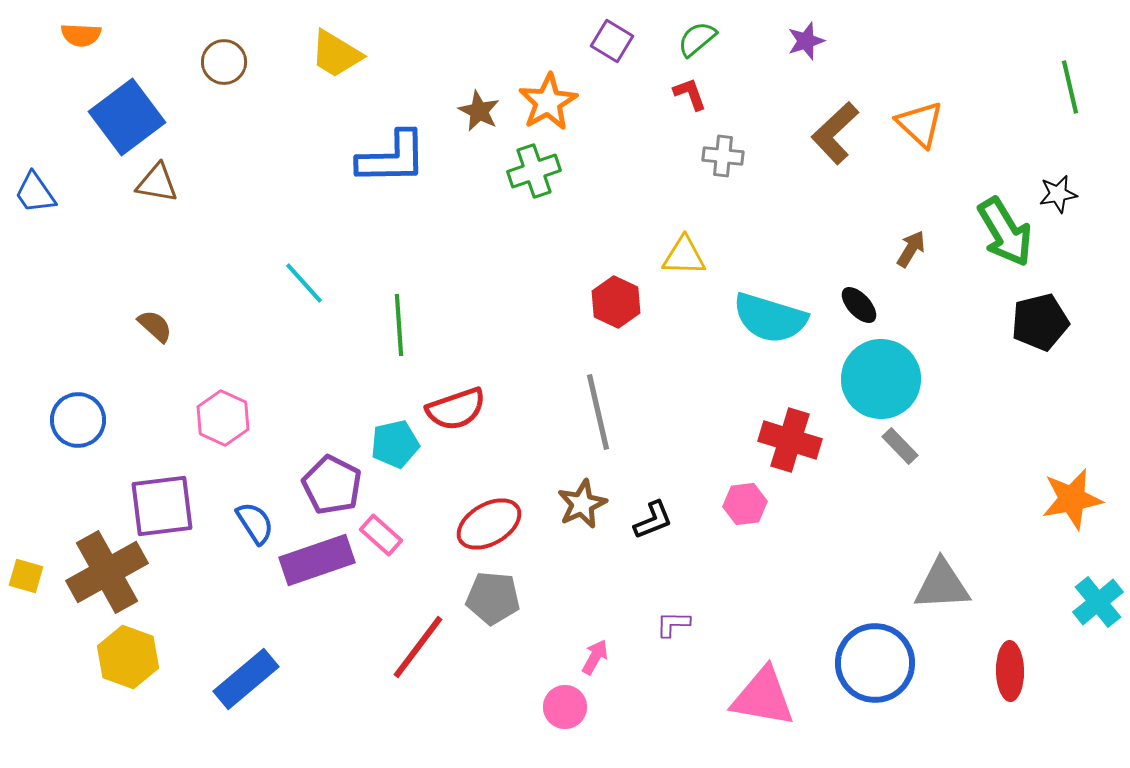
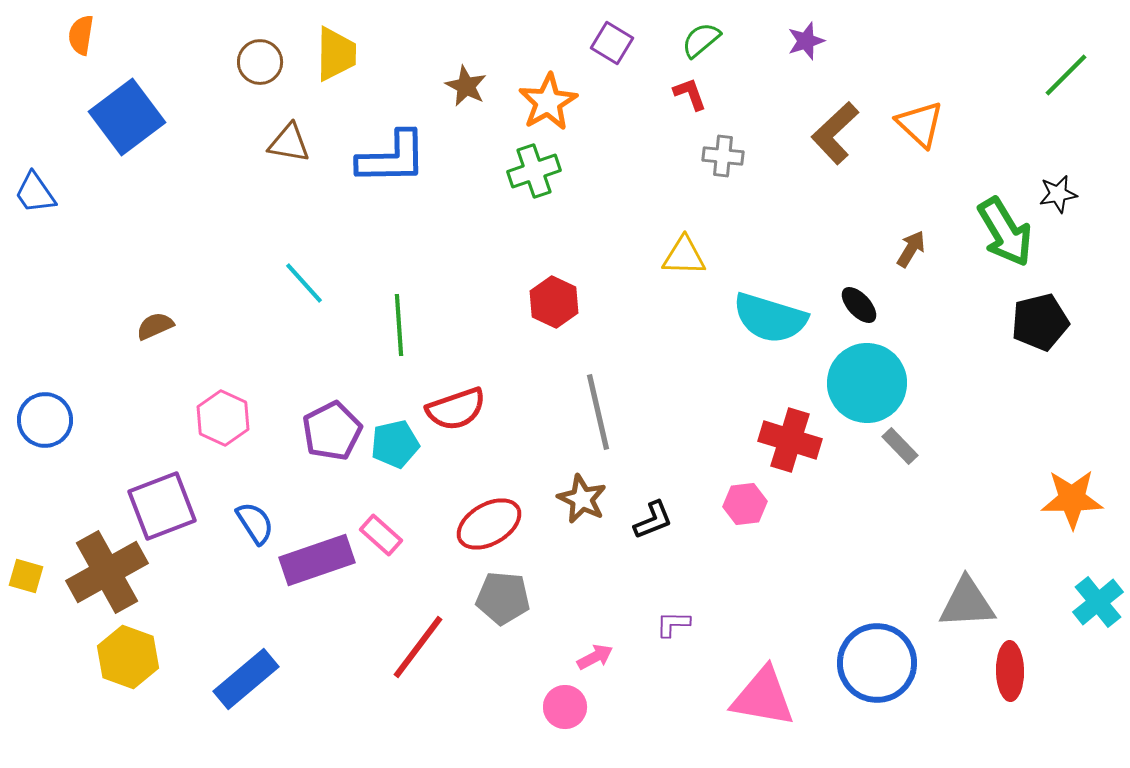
orange semicircle at (81, 35): rotated 96 degrees clockwise
green semicircle at (697, 39): moved 4 px right, 1 px down
purple square at (612, 41): moved 2 px down
yellow trapezoid at (336, 54): rotated 120 degrees counterclockwise
brown circle at (224, 62): moved 36 px right
green line at (1070, 87): moved 4 px left, 12 px up; rotated 58 degrees clockwise
brown star at (479, 111): moved 13 px left, 25 px up
brown triangle at (157, 183): moved 132 px right, 40 px up
red hexagon at (616, 302): moved 62 px left
brown semicircle at (155, 326): rotated 66 degrees counterclockwise
cyan circle at (881, 379): moved 14 px left, 4 px down
blue circle at (78, 420): moved 33 px left
purple pentagon at (332, 485): moved 54 px up; rotated 18 degrees clockwise
orange star at (1072, 499): rotated 10 degrees clockwise
brown star at (582, 504): moved 5 px up; rotated 21 degrees counterclockwise
purple square at (162, 506): rotated 14 degrees counterclockwise
gray triangle at (942, 585): moved 25 px right, 18 px down
gray pentagon at (493, 598): moved 10 px right
pink arrow at (595, 657): rotated 33 degrees clockwise
blue circle at (875, 663): moved 2 px right
